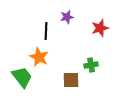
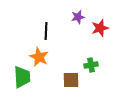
purple star: moved 11 px right
green trapezoid: rotated 35 degrees clockwise
